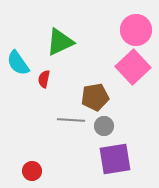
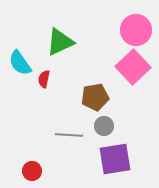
cyan semicircle: moved 2 px right
gray line: moved 2 px left, 15 px down
